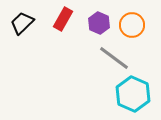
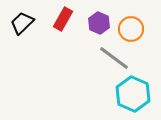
orange circle: moved 1 px left, 4 px down
